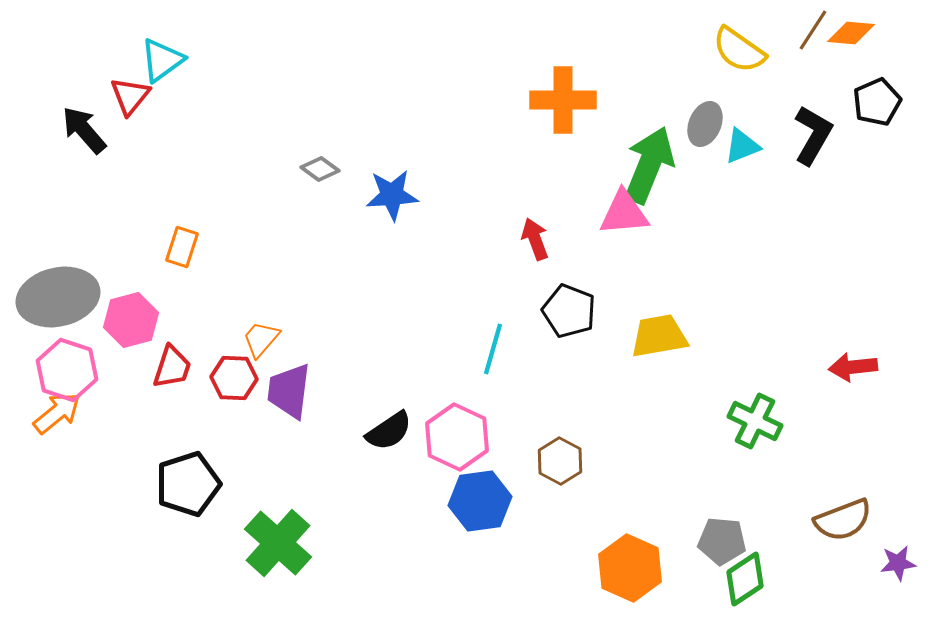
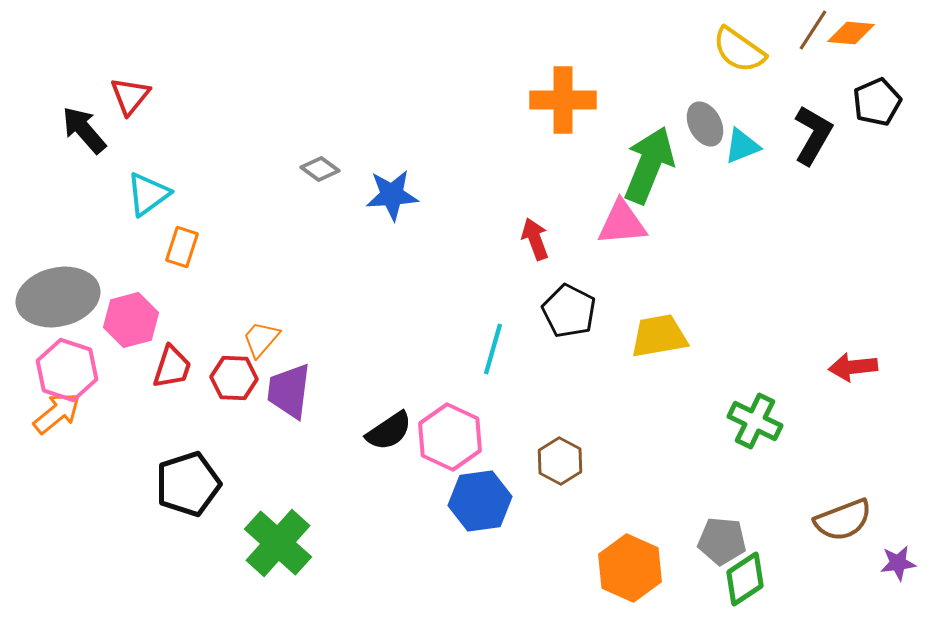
cyan triangle at (162, 60): moved 14 px left, 134 px down
gray ellipse at (705, 124): rotated 51 degrees counterclockwise
pink triangle at (624, 213): moved 2 px left, 10 px down
black pentagon at (569, 311): rotated 6 degrees clockwise
pink hexagon at (457, 437): moved 7 px left
